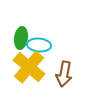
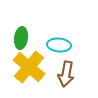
cyan ellipse: moved 20 px right
brown arrow: moved 2 px right
